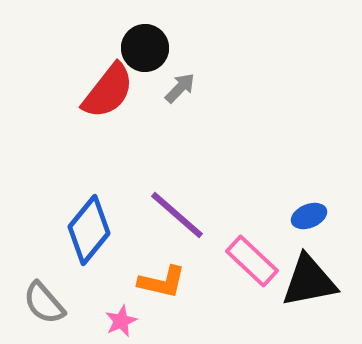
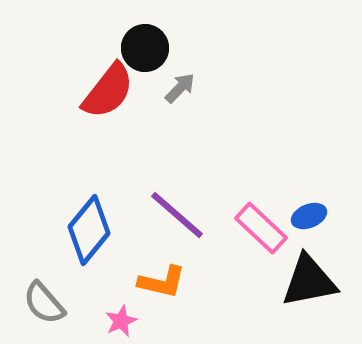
pink rectangle: moved 9 px right, 33 px up
